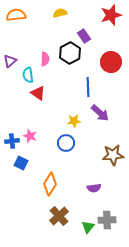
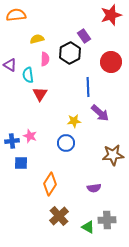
yellow semicircle: moved 23 px left, 26 px down
purple triangle: moved 4 px down; rotated 48 degrees counterclockwise
red triangle: moved 2 px right, 1 px down; rotated 28 degrees clockwise
blue square: rotated 24 degrees counterclockwise
green triangle: rotated 40 degrees counterclockwise
